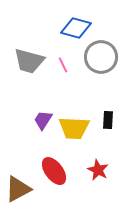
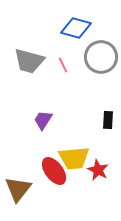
yellow trapezoid: moved 30 px down; rotated 8 degrees counterclockwise
brown triangle: rotated 24 degrees counterclockwise
